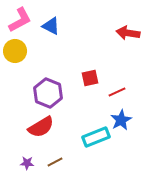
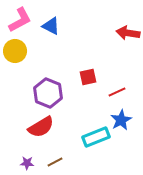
red square: moved 2 px left, 1 px up
